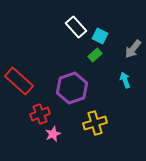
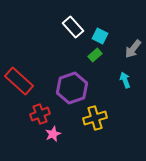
white rectangle: moved 3 px left
yellow cross: moved 5 px up
